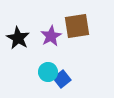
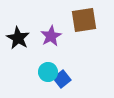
brown square: moved 7 px right, 6 px up
